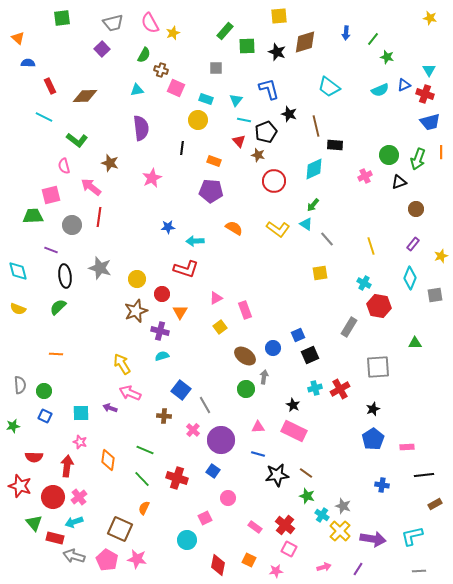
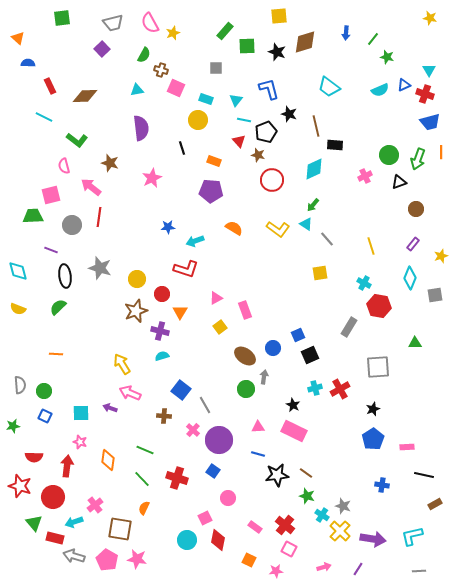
black line at (182, 148): rotated 24 degrees counterclockwise
red circle at (274, 181): moved 2 px left, 1 px up
cyan arrow at (195, 241): rotated 18 degrees counterclockwise
purple circle at (221, 440): moved 2 px left
black line at (424, 475): rotated 18 degrees clockwise
pink cross at (79, 497): moved 16 px right, 8 px down
brown square at (120, 529): rotated 15 degrees counterclockwise
red diamond at (218, 565): moved 25 px up
